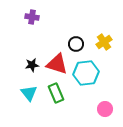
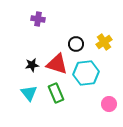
purple cross: moved 6 px right, 2 px down
pink circle: moved 4 px right, 5 px up
